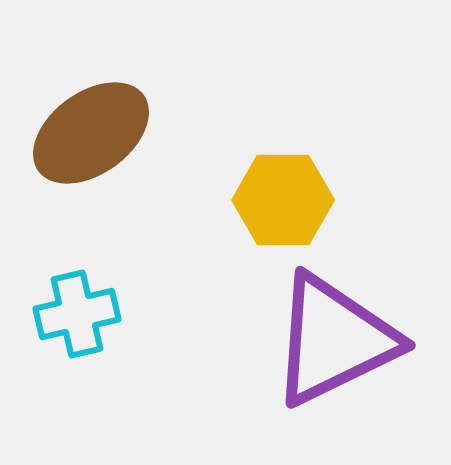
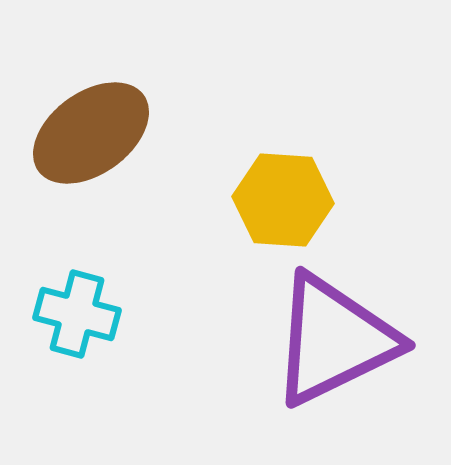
yellow hexagon: rotated 4 degrees clockwise
cyan cross: rotated 28 degrees clockwise
